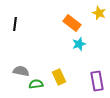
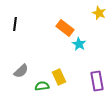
orange rectangle: moved 7 px left, 5 px down
cyan star: rotated 24 degrees counterclockwise
gray semicircle: rotated 126 degrees clockwise
green semicircle: moved 6 px right, 2 px down
